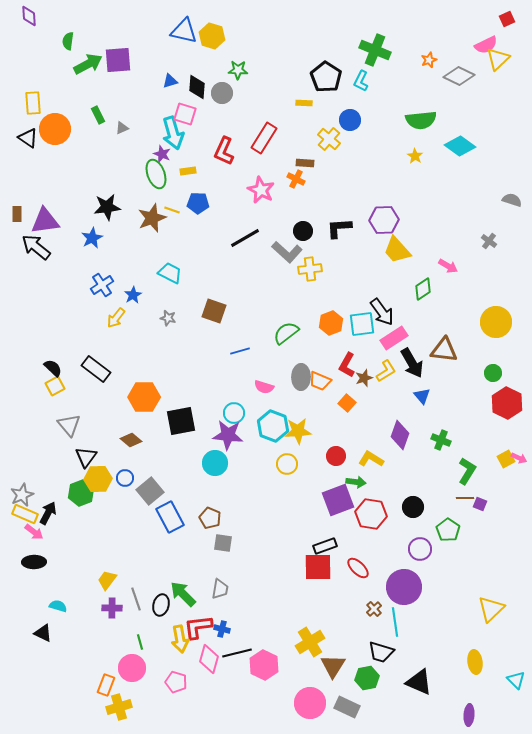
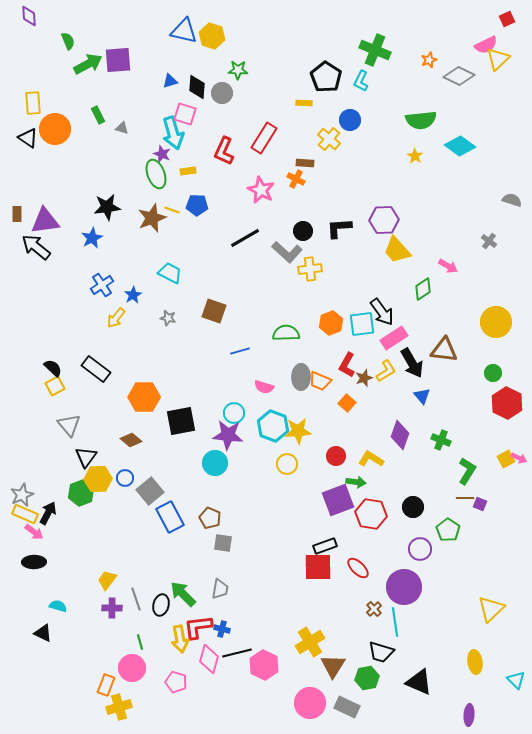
green semicircle at (68, 41): rotated 150 degrees clockwise
gray triangle at (122, 128): rotated 40 degrees clockwise
blue pentagon at (198, 203): moved 1 px left, 2 px down
green semicircle at (286, 333): rotated 36 degrees clockwise
